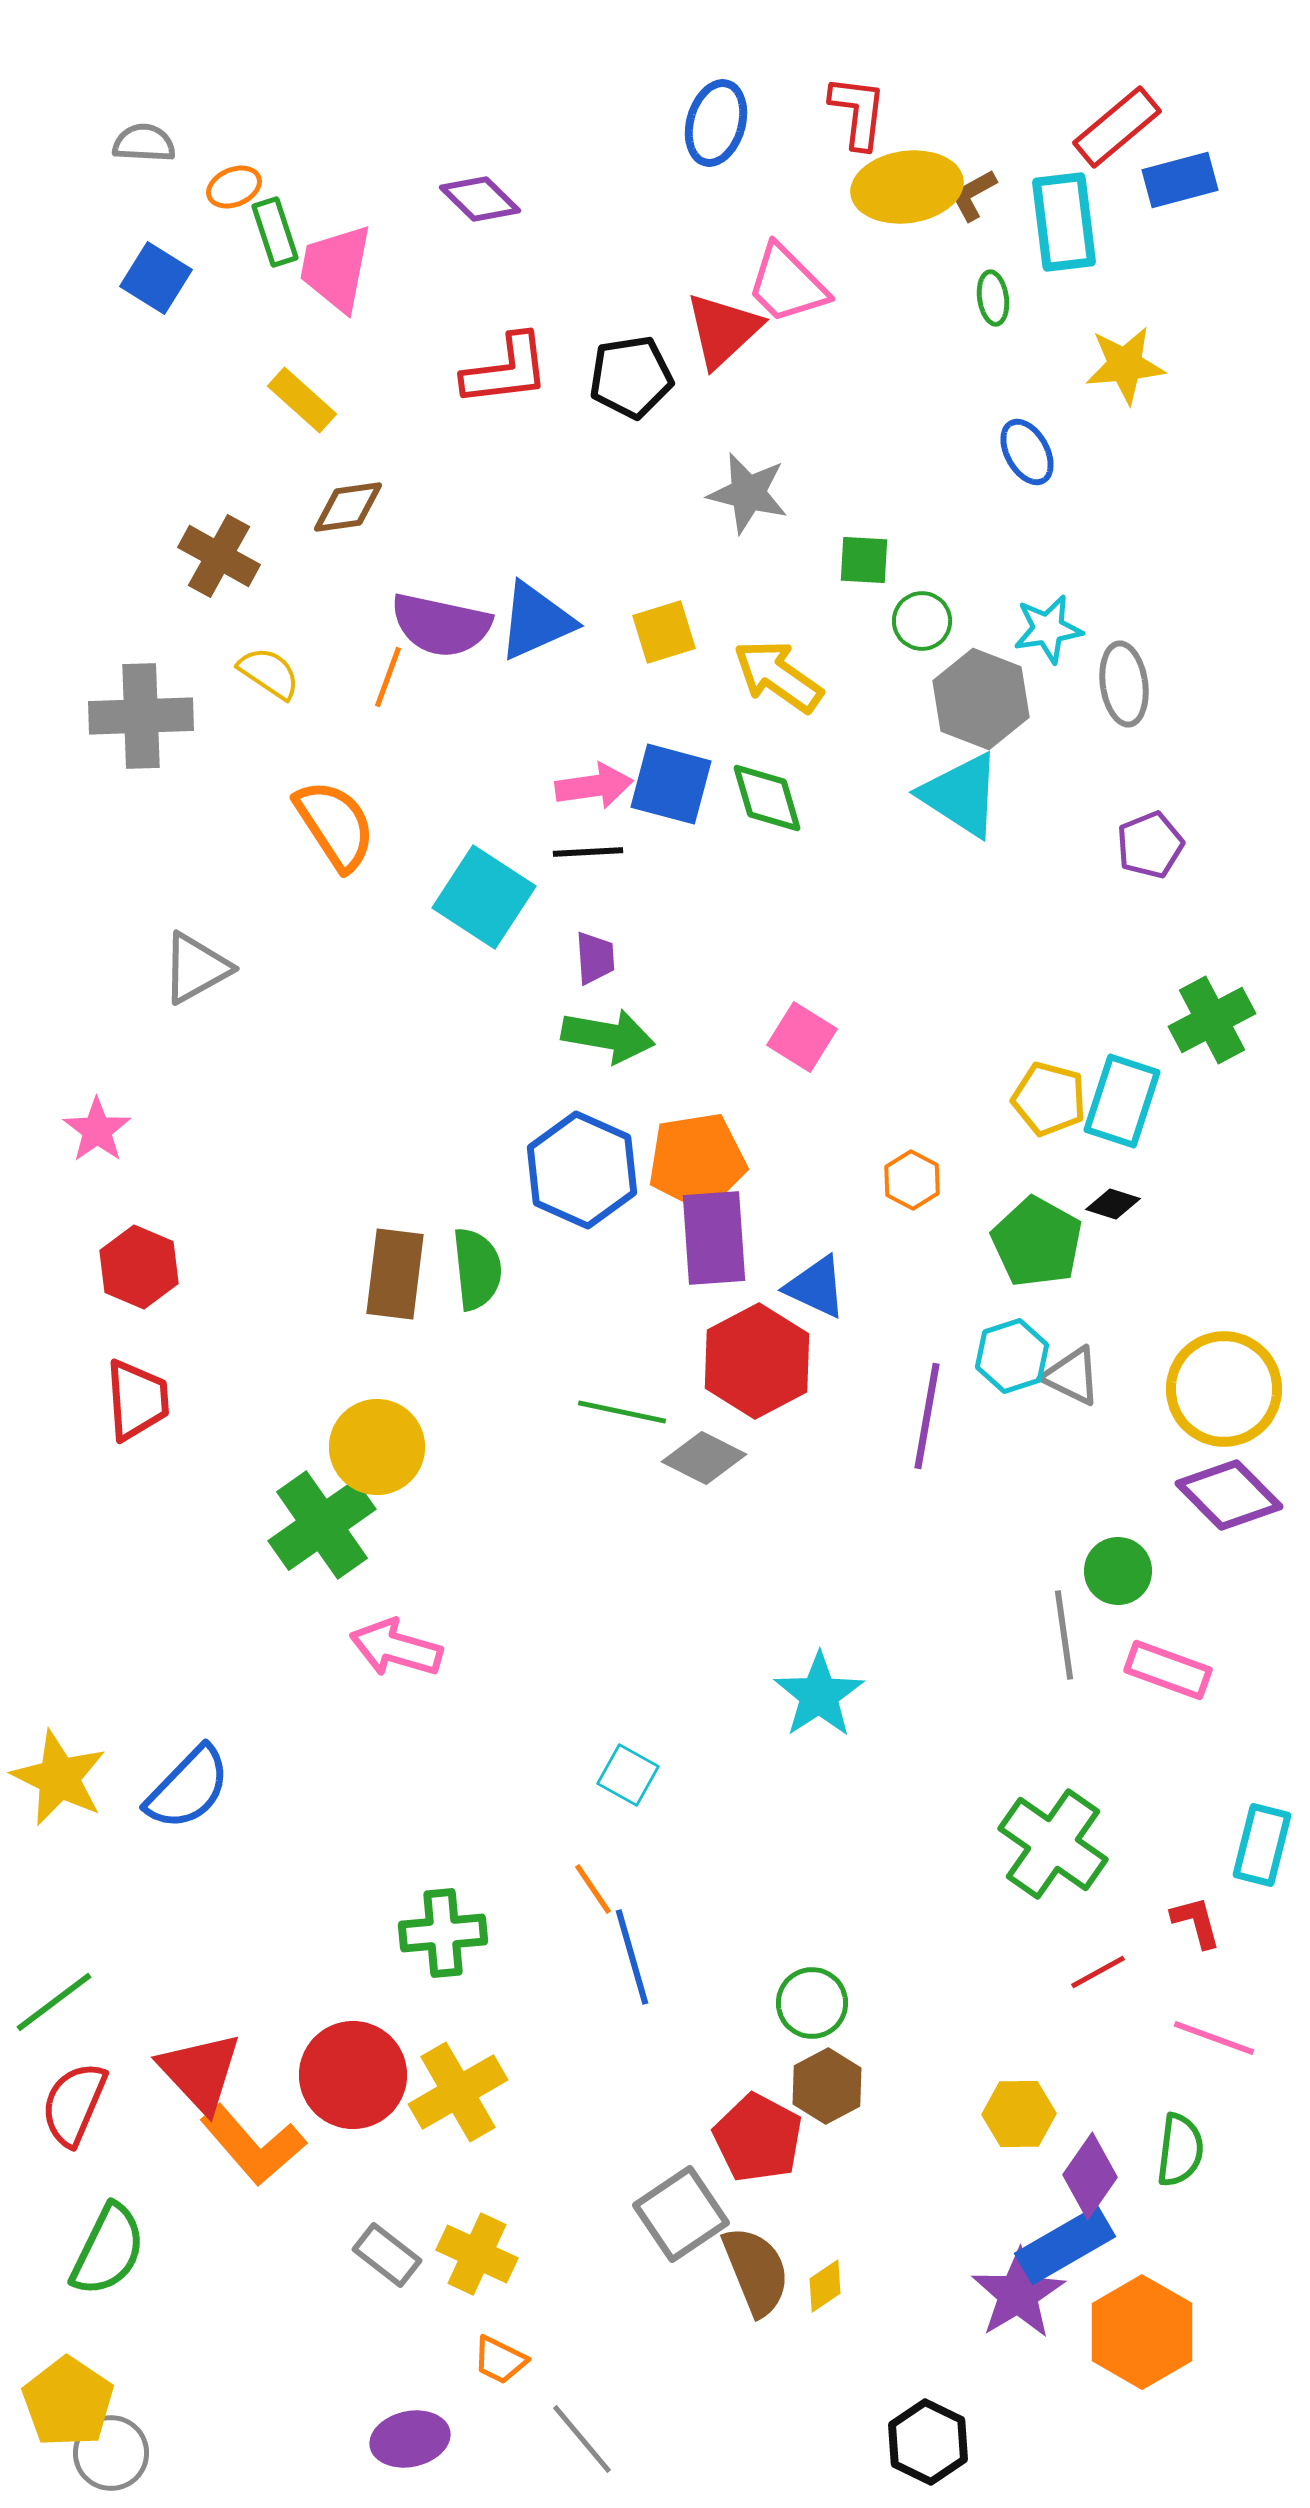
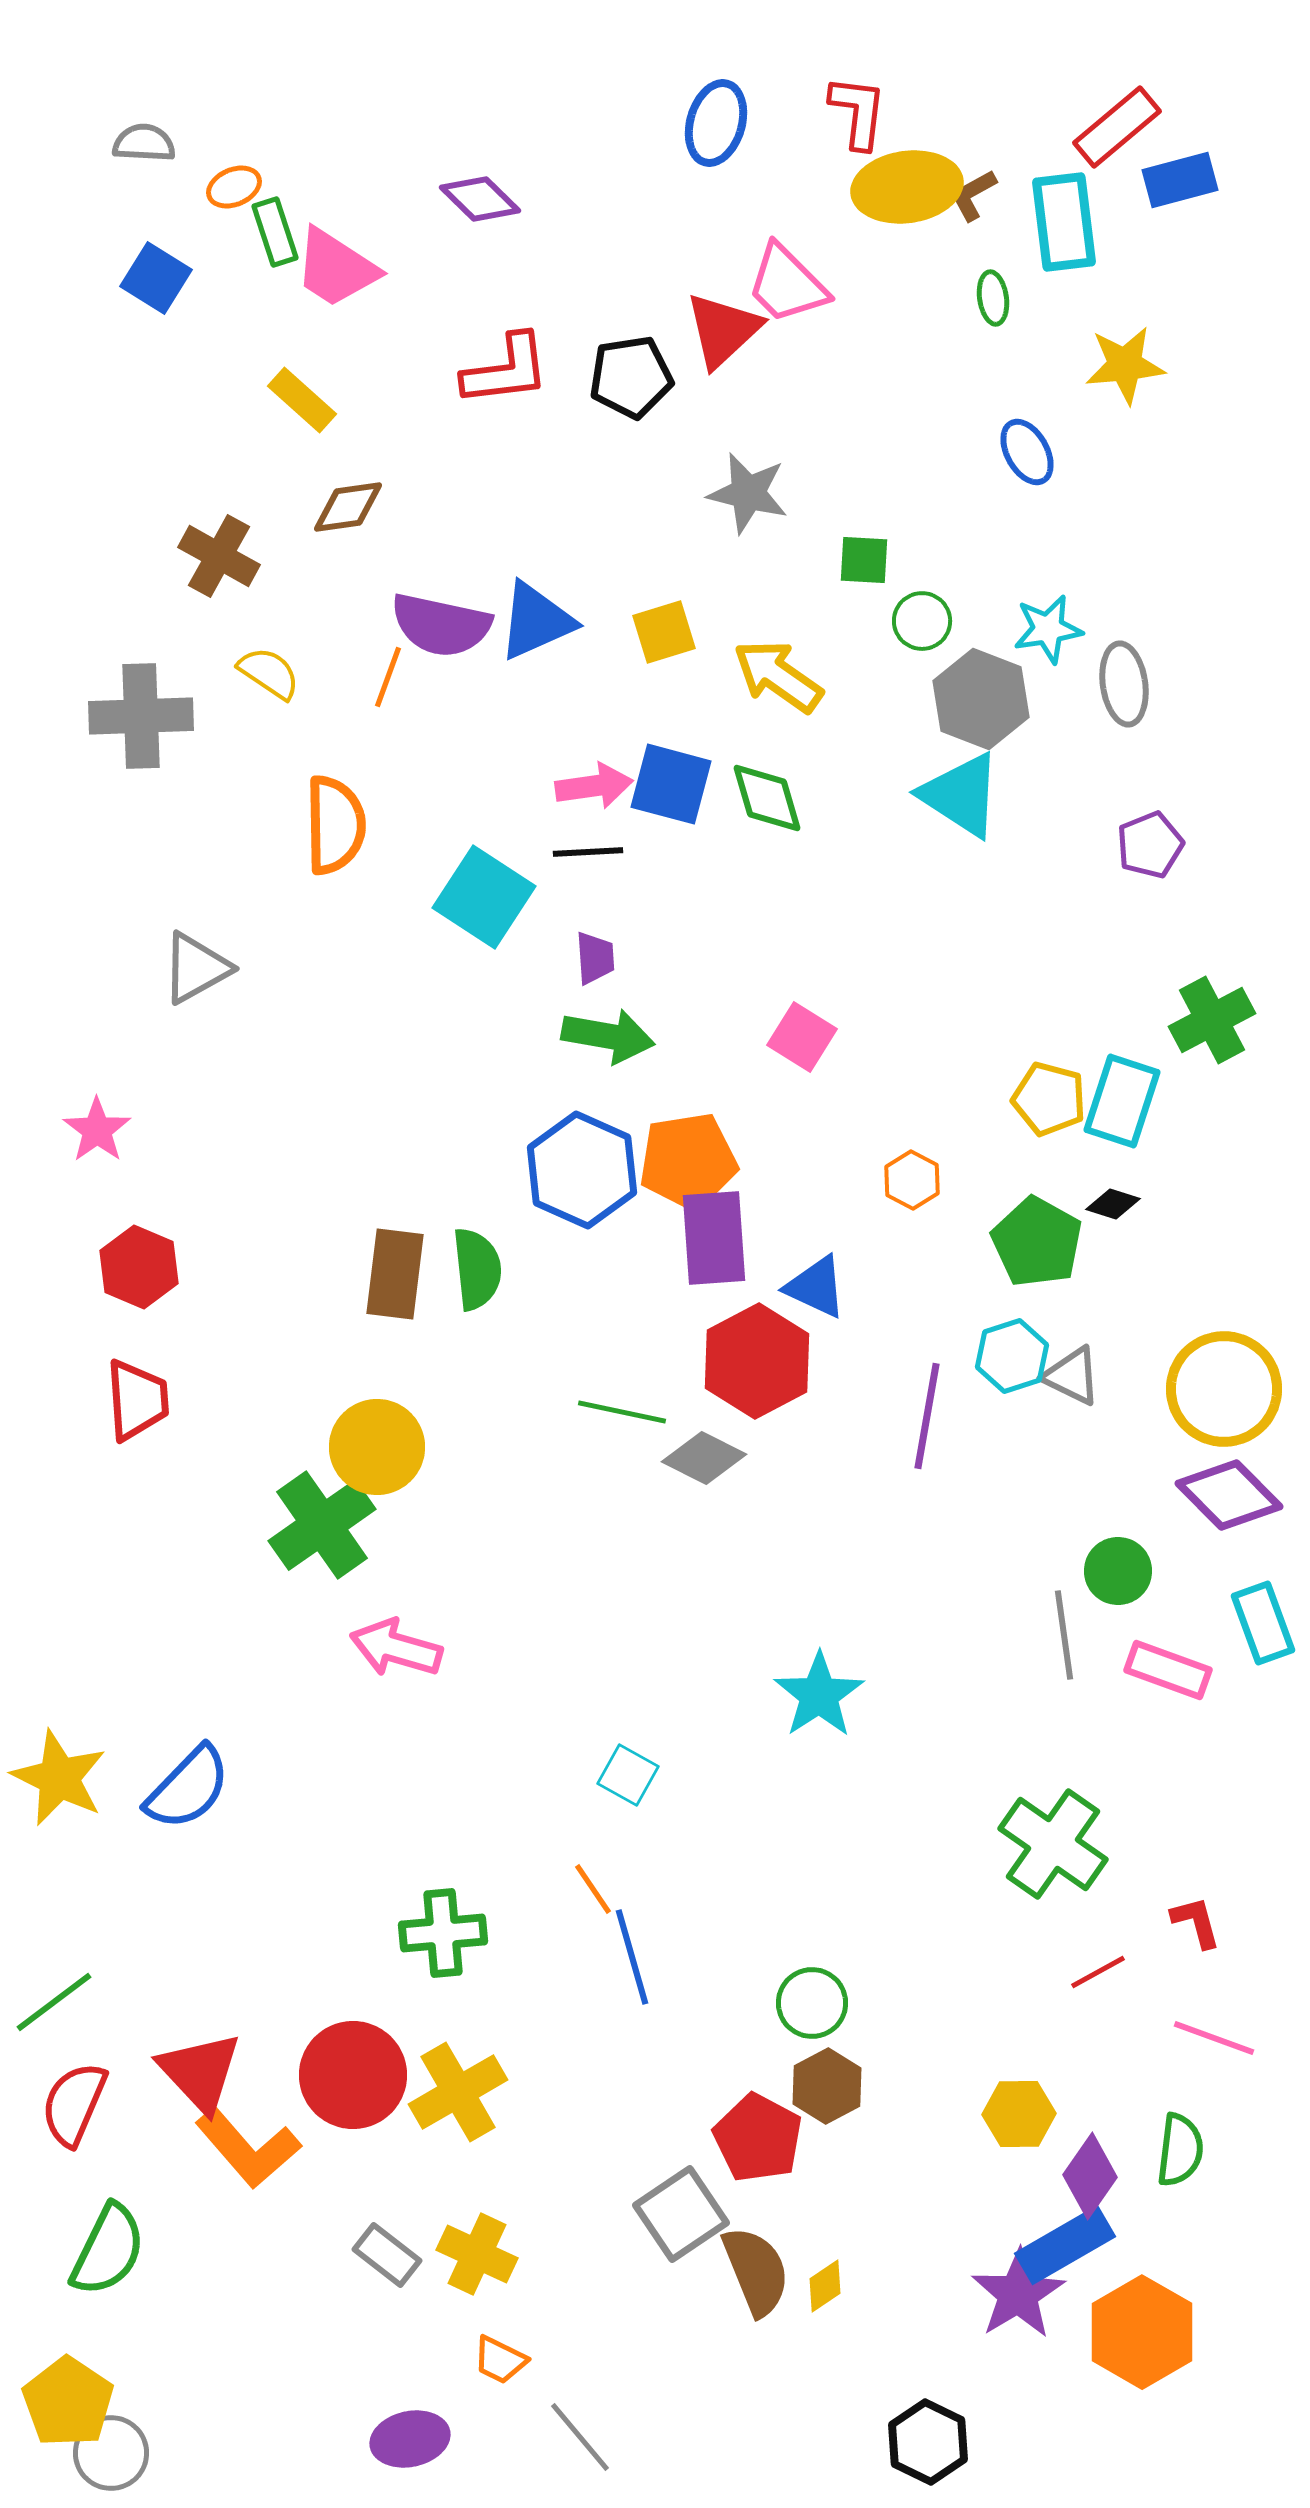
pink trapezoid at (336, 268): rotated 68 degrees counterclockwise
orange semicircle at (335, 825): rotated 32 degrees clockwise
orange pentagon at (697, 1161): moved 9 px left
cyan rectangle at (1262, 1845): moved 1 px right, 222 px up; rotated 34 degrees counterclockwise
orange L-shape at (253, 2145): moved 5 px left, 3 px down
gray line at (582, 2439): moved 2 px left, 2 px up
